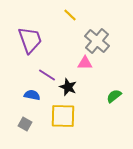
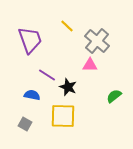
yellow line: moved 3 px left, 11 px down
pink triangle: moved 5 px right, 2 px down
